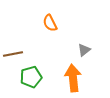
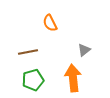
brown line: moved 15 px right, 2 px up
green pentagon: moved 2 px right, 3 px down
